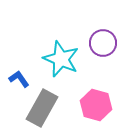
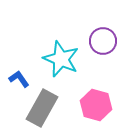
purple circle: moved 2 px up
